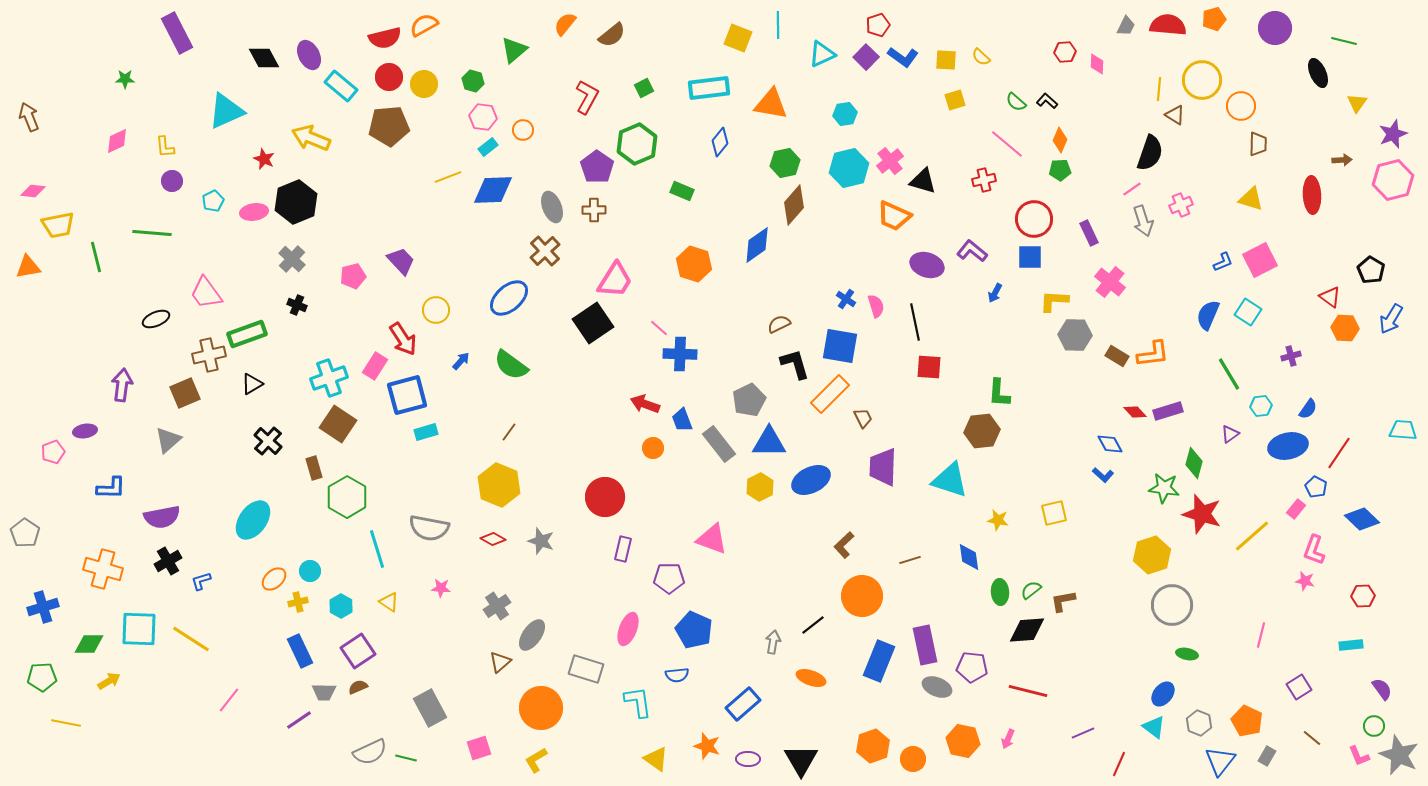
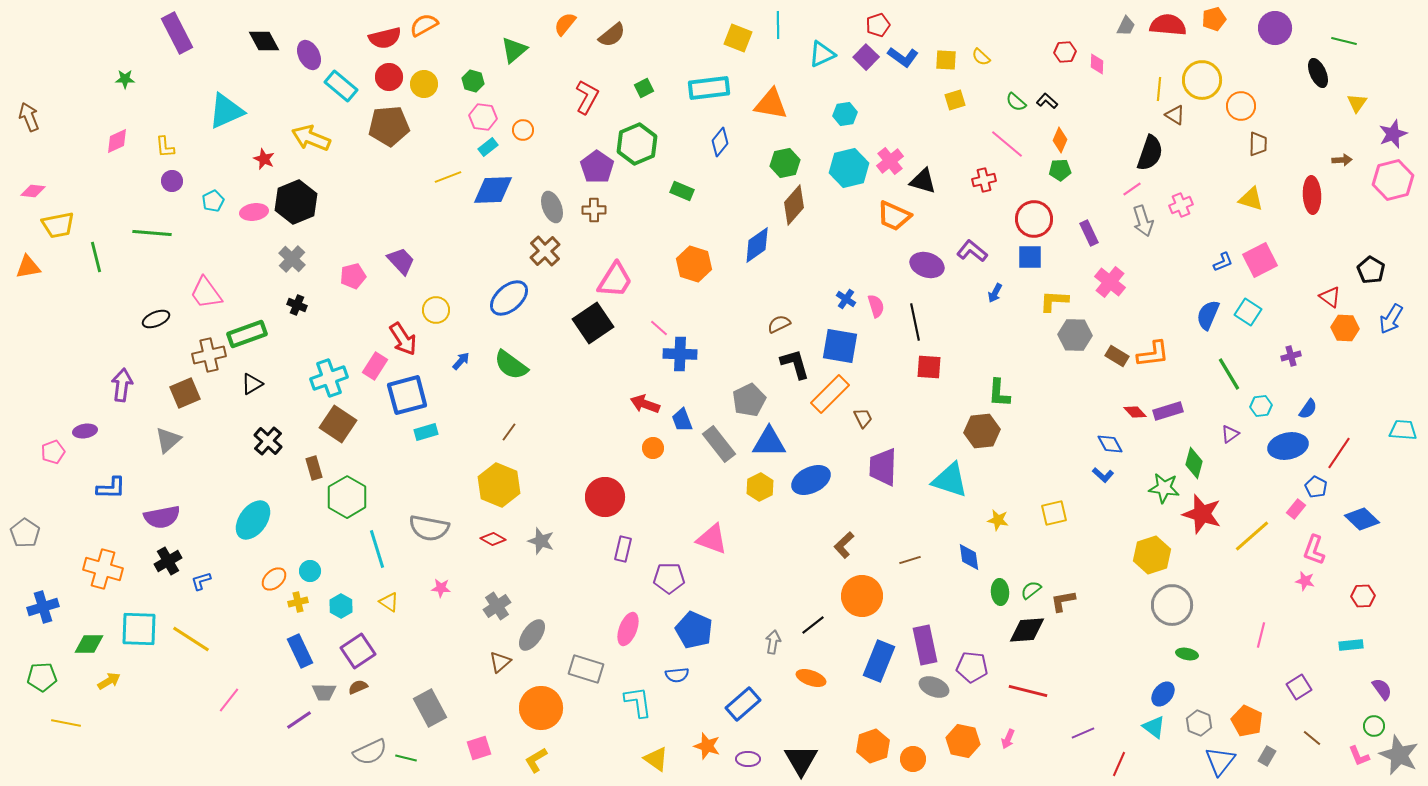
black diamond at (264, 58): moved 17 px up
gray ellipse at (937, 687): moved 3 px left
